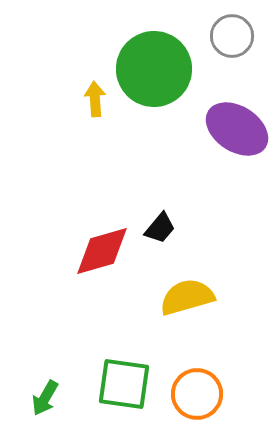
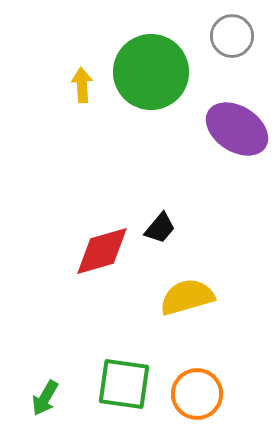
green circle: moved 3 px left, 3 px down
yellow arrow: moved 13 px left, 14 px up
